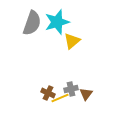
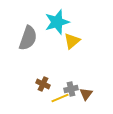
gray semicircle: moved 4 px left, 15 px down
brown cross: moved 5 px left, 9 px up
